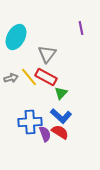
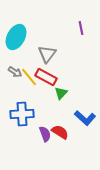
gray arrow: moved 4 px right, 6 px up; rotated 48 degrees clockwise
blue L-shape: moved 24 px right, 2 px down
blue cross: moved 8 px left, 8 px up
